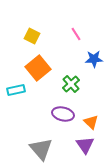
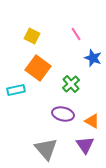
blue star: moved 1 px left, 1 px up; rotated 24 degrees clockwise
orange square: rotated 15 degrees counterclockwise
orange triangle: moved 1 px right, 1 px up; rotated 14 degrees counterclockwise
gray triangle: moved 5 px right
